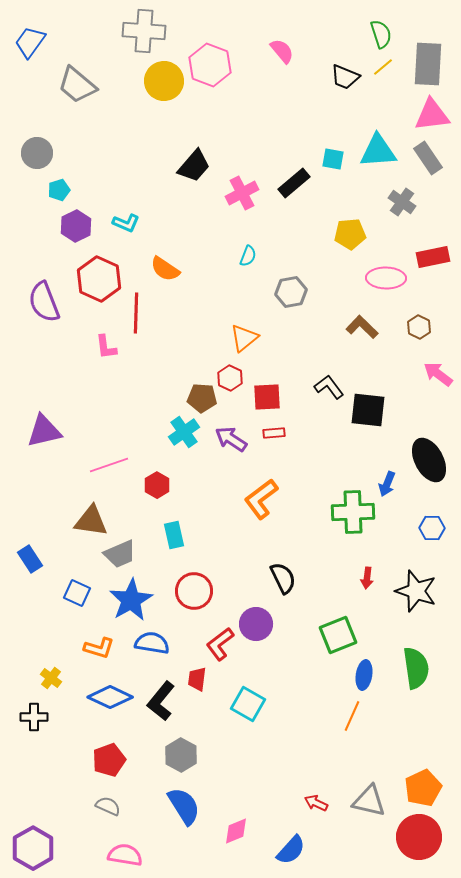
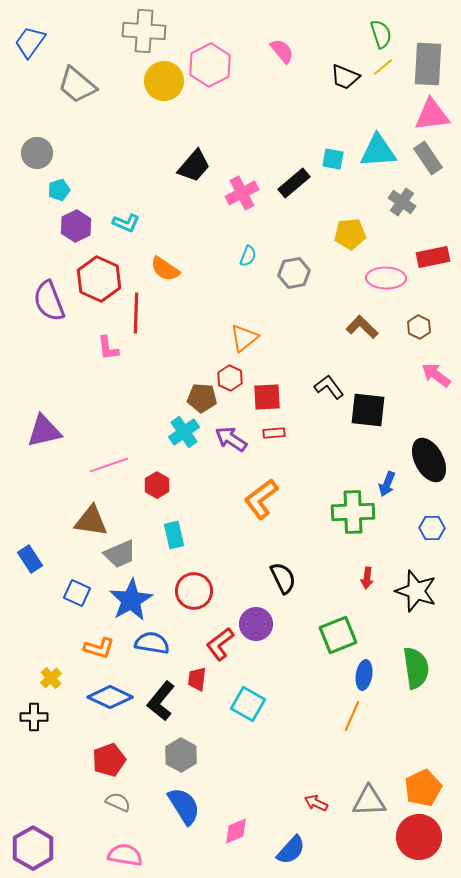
pink hexagon at (210, 65): rotated 12 degrees clockwise
gray hexagon at (291, 292): moved 3 px right, 19 px up
purple semicircle at (44, 302): moved 5 px right, 1 px up
pink L-shape at (106, 347): moved 2 px right, 1 px down
pink arrow at (438, 374): moved 2 px left, 1 px down
yellow cross at (51, 678): rotated 10 degrees clockwise
gray triangle at (369, 801): rotated 15 degrees counterclockwise
gray semicircle at (108, 806): moved 10 px right, 4 px up
